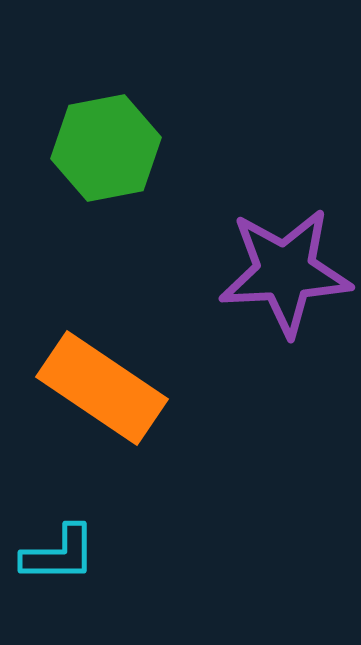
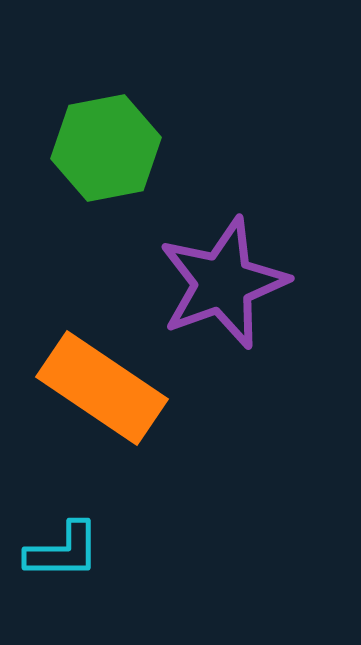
purple star: moved 62 px left, 11 px down; rotated 17 degrees counterclockwise
cyan L-shape: moved 4 px right, 3 px up
